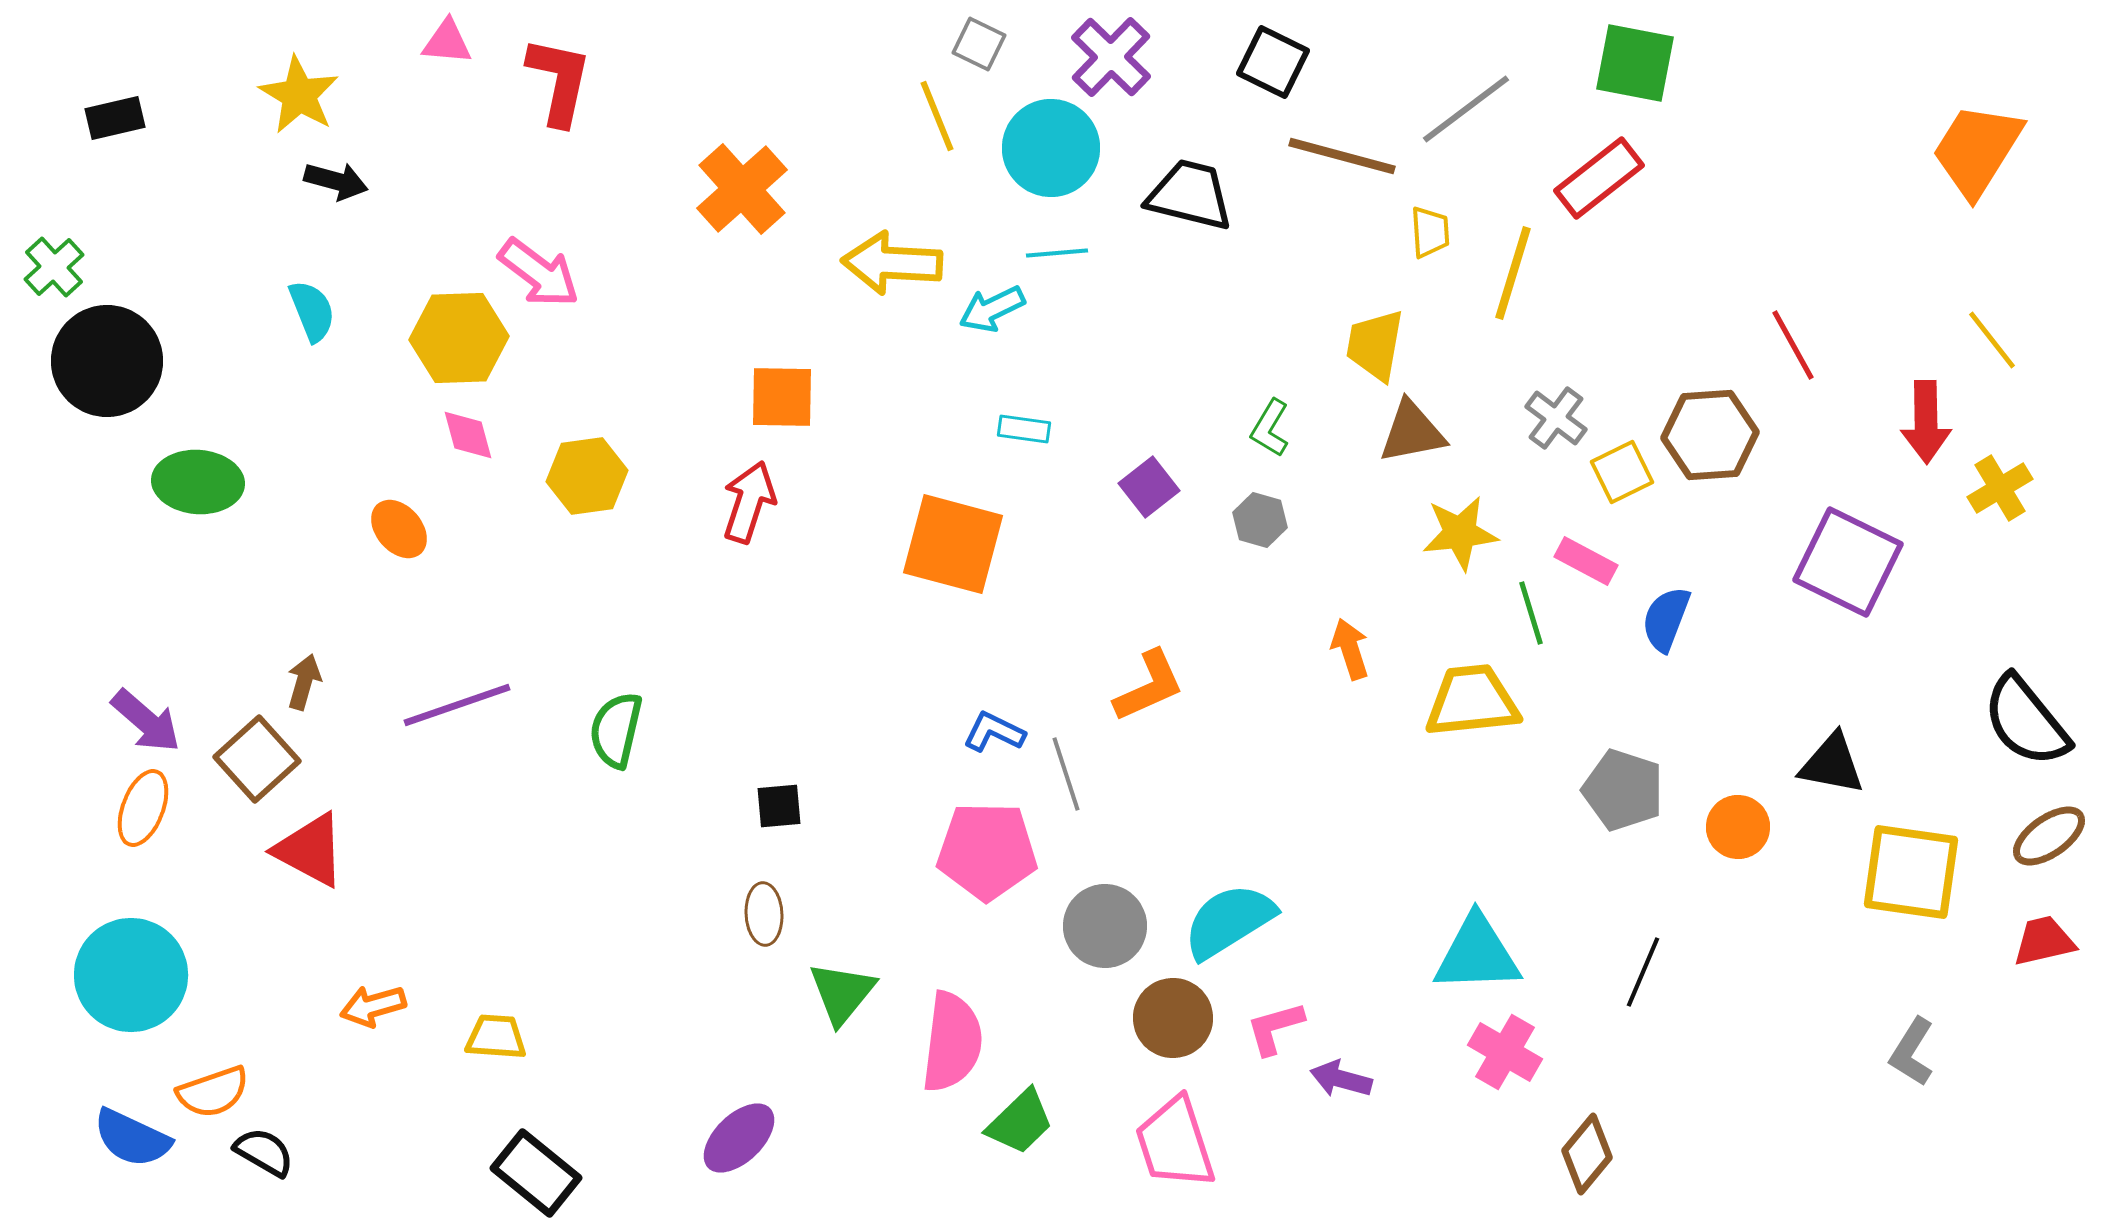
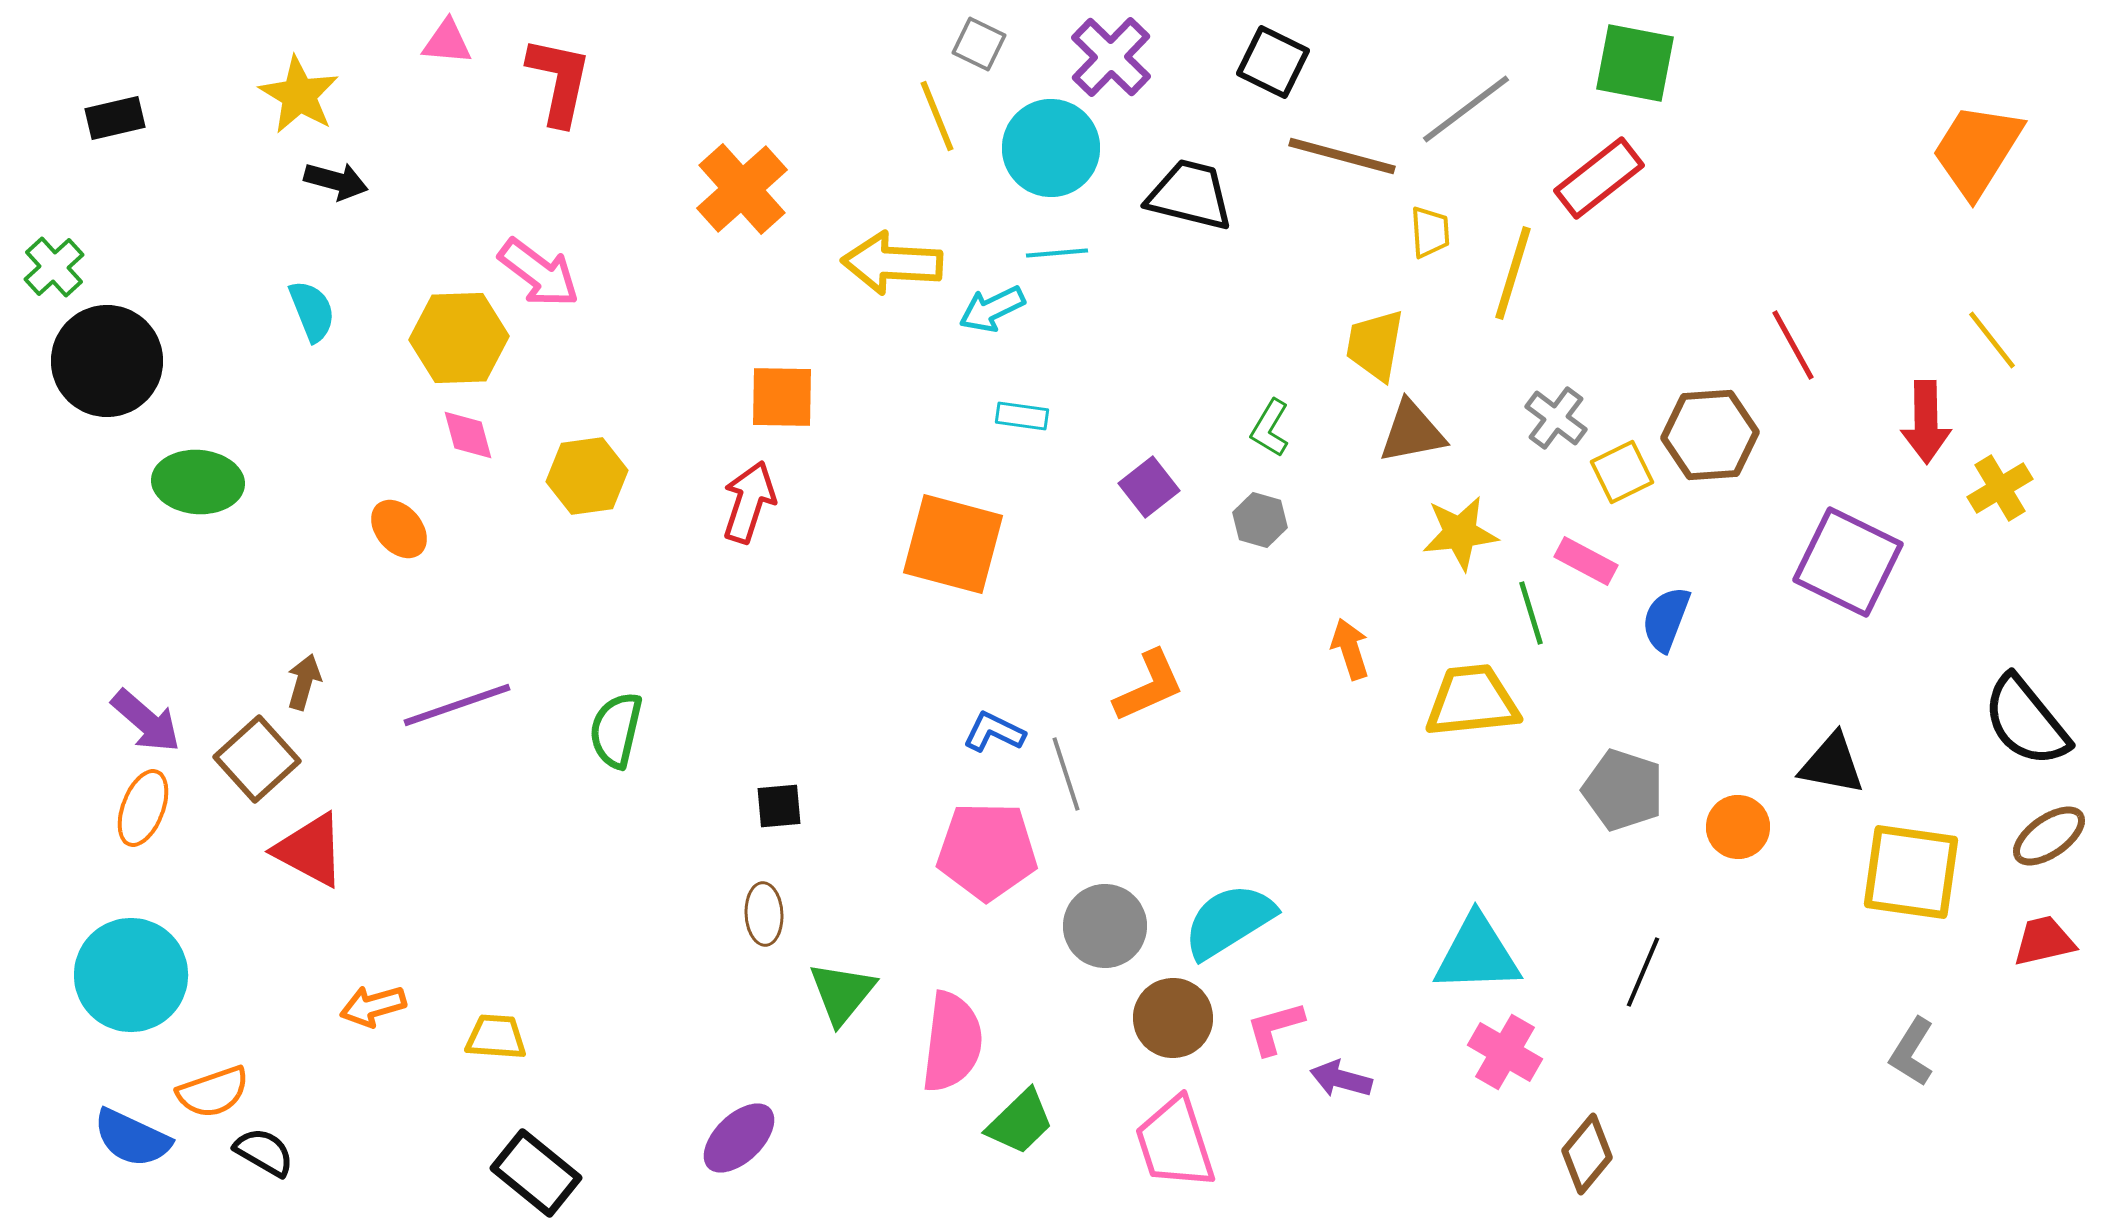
cyan rectangle at (1024, 429): moved 2 px left, 13 px up
